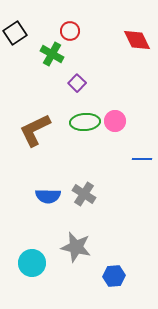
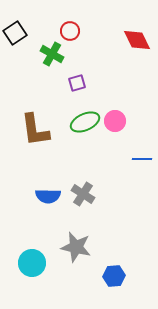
purple square: rotated 30 degrees clockwise
green ellipse: rotated 20 degrees counterclockwise
brown L-shape: rotated 72 degrees counterclockwise
gray cross: moved 1 px left
